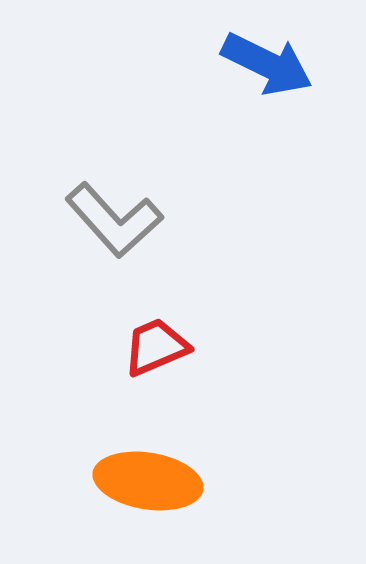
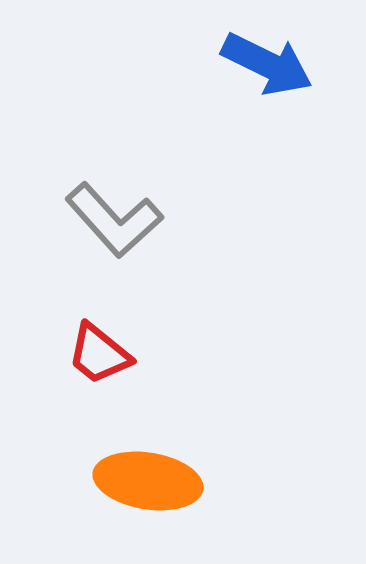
red trapezoid: moved 57 px left, 7 px down; rotated 118 degrees counterclockwise
